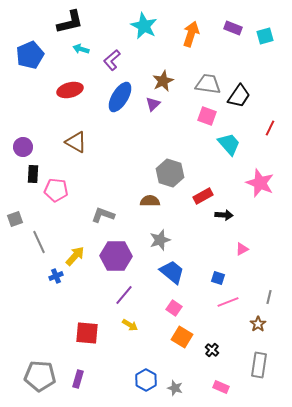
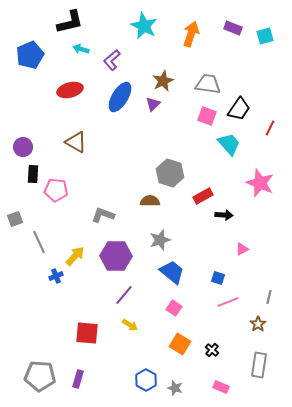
black trapezoid at (239, 96): moved 13 px down
orange square at (182, 337): moved 2 px left, 7 px down
